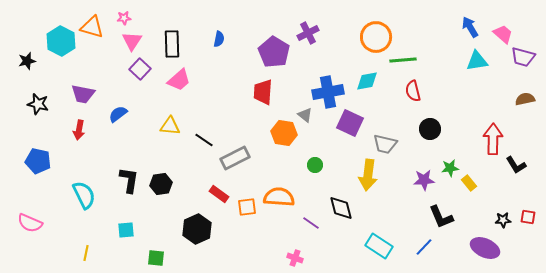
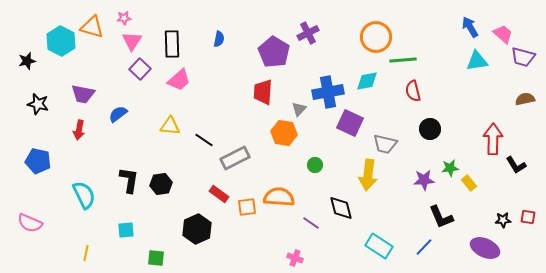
gray triangle at (305, 115): moved 6 px left, 6 px up; rotated 35 degrees clockwise
